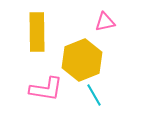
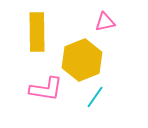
cyan line: moved 1 px right, 2 px down; rotated 65 degrees clockwise
